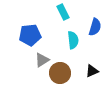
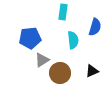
cyan rectangle: rotated 35 degrees clockwise
blue pentagon: moved 3 px down
